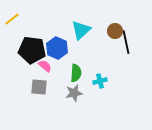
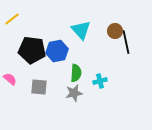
cyan triangle: rotated 30 degrees counterclockwise
blue hexagon: moved 3 px down; rotated 25 degrees clockwise
pink semicircle: moved 35 px left, 13 px down
